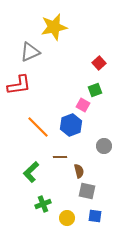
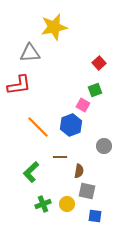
gray triangle: moved 1 px down; rotated 20 degrees clockwise
brown semicircle: rotated 24 degrees clockwise
yellow circle: moved 14 px up
